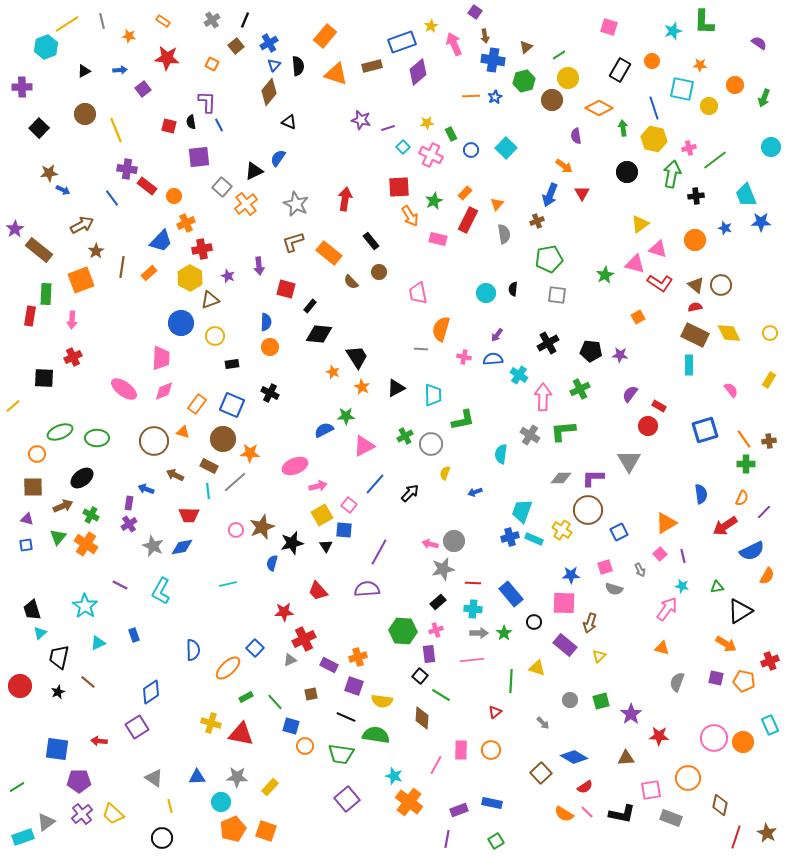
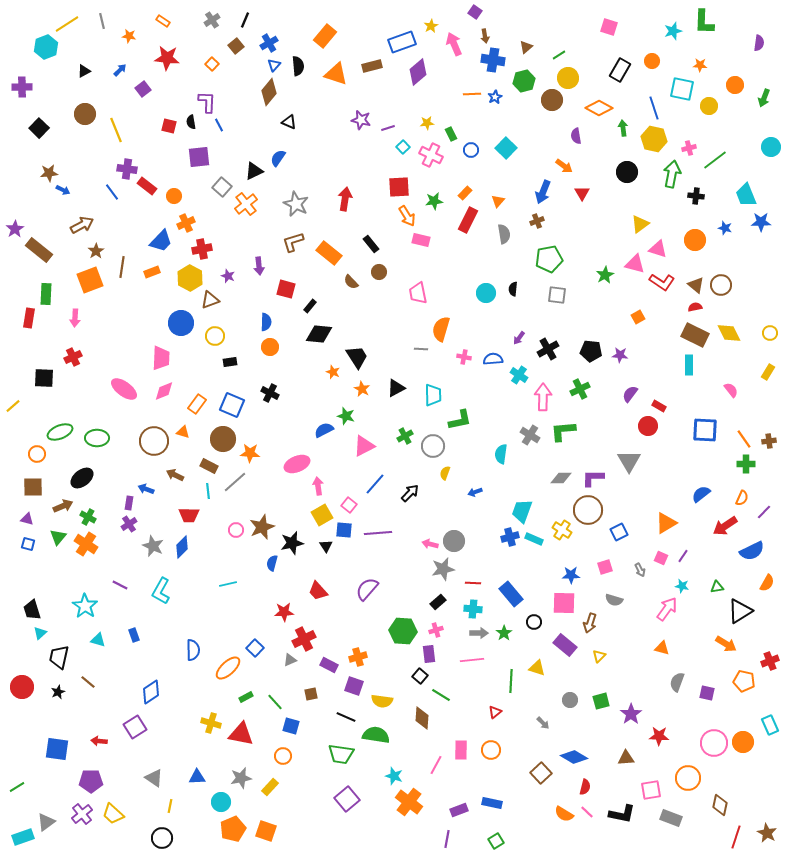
purple semicircle at (759, 43): rotated 63 degrees clockwise
orange square at (212, 64): rotated 16 degrees clockwise
blue arrow at (120, 70): rotated 40 degrees counterclockwise
orange line at (471, 96): moved 1 px right, 2 px up
blue arrow at (550, 195): moved 7 px left, 3 px up
black cross at (696, 196): rotated 14 degrees clockwise
blue line at (112, 198): moved 6 px up
green star at (434, 201): rotated 18 degrees clockwise
orange triangle at (497, 204): moved 1 px right, 3 px up
orange arrow at (410, 216): moved 3 px left
pink rectangle at (438, 239): moved 17 px left, 1 px down
black rectangle at (371, 241): moved 3 px down
orange rectangle at (149, 273): moved 3 px right, 1 px up; rotated 21 degrees clockwise
orange square at (81, 280): moved 9 px right
red L-shape at (660, 283): moved 2 px right, 1 px up
red rectangle at (30, 316): moved 1 px left, 2 px down
pink arrow at (72, 320): moved 3 px right, 2 px up
purple arrow at (497, 335): moved 22 px right, 3 px down
black cross at (548, 343): moved 6 px down
black rectangle at (232, 364): moved 2 px left, 2 px up
yellow rectangle at (769, 380): moved 1 px left, 8 px up
orange star at (362, 387): moved 2 px down
green star at (346, 416): rotated 18 degrees clockwise
green L-shape at (463, 420): moved 3 px left
blue square at (705, 430): rotated 20 degrees clockwise
gray circle at (431, 444): moved 2 px right, 2 px down
pink ellipse at (295, 466): moved 2 px right, 2 px up
pink arrow at (318, 486): rotated 84 degrees counterclockwise
blue semicircle at (701, 494): rotated 120 degrees counterclockwise
green cross at (91, 515): moved 3 px left, 2 px down
blue square at (26, 545): moved 2 px right, 1 px up; rotated 24 degrees clockwise
blue diamond at (182, 547): rotated 35 degrees counterclockwise
purple line at (379, 552): moved 1 px left, 19 px up; rotated 56 degrees clockwise
pink square at (660, 554): moved 1 px right, 4 px down; rotated 24 degrees counterclockwise
purple line at (683, 556): rotated 48 degrees clockwise
orange semicircle at (767, 576): moved 7 px down
purple semicircle at (367, 589): rotated 45 degrees counterclockwise
gray semicircle at (614, 589): moved 11 px down
cyan triangle at (98, 643): moved 3 px up; rotated 42 degrees clockwise
purple square at (716, 678): moved 9 px left, 15 px down
red circle at (20, 686): moved 2 px right, 1 px down
purple square at (137, 727): moved 2 px left
pink circle at (714, 738): moved 5 px down
orange circle at (305, 746): moved 22 px left, 10 px down
gray star at (237, 777): moved 4 px right, 1 px down; rotated 15 degrees counterclockwise
purple pentagon at (79, 781): moved 12 px right
red semicircle at (585, 787): rotated 42 degrees counterclockwise
yellow line at (170, 806): rotated 24 degrees clockwise
